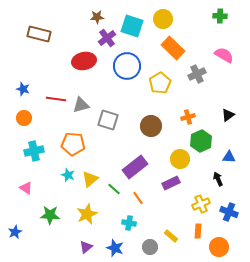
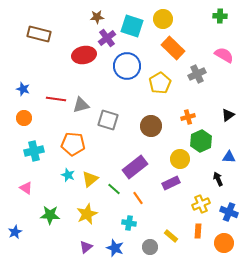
red ellipse at (84, 61): moved 6 px up
orange circle at (219, 247): moved 5 px right, 4 px up
